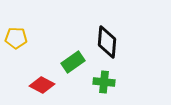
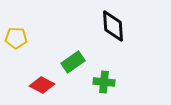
black diamond: moved 6 px right, 16 px up; rotated 8 degrees counterclockwise
